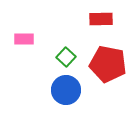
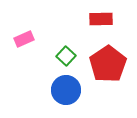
pink rectangle: rotated 24 degrees counterclockwise
green square: moved 1 px up
red pentagon: rotated 27 degrees clockwise
